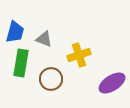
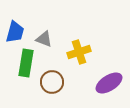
yellow cross: moved 3 px up
green rectangle: moved 5 px right
brown circle: moved 1 px right, 3 px down
purple ellipse: moved 3 px left
